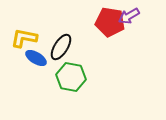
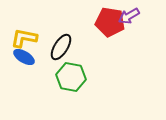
blue ellipse: moved 12 px left, 1 px up
